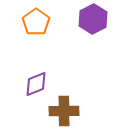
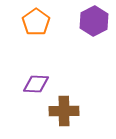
purple hexagon: moved 1 px right, 2 px down
purple diamond: rotated 24 degrees clockwise
